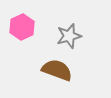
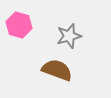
pink hexagon: moved 3 px left, 2 px up; rotated 20 degrees counterclockwise
